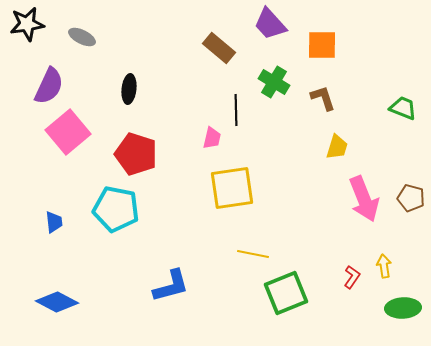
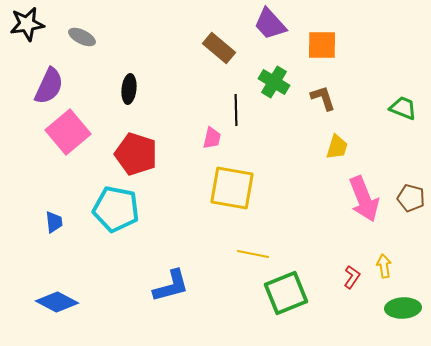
yellow square: rotated 18 degrees clockwise
